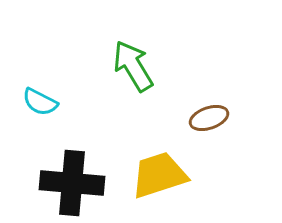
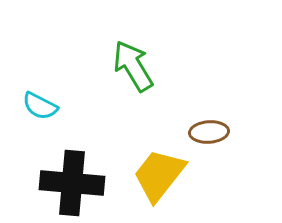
cyan semicircle: moved 4 px down
brown ellipse: moved 14 px down; rotated 15 degrees clockwise
yellow trapezoid: rotated 34 degrees counterclockwise
